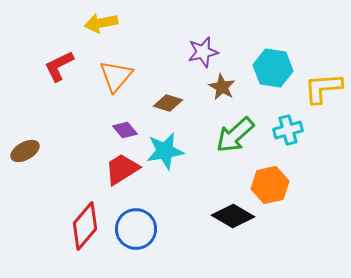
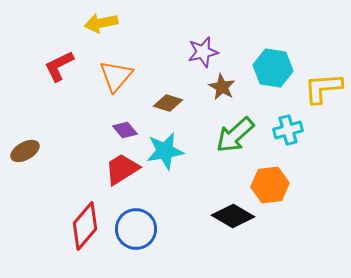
orange hexagon: rotated 6 degrees clockwise
